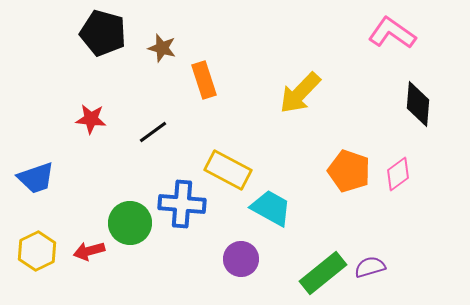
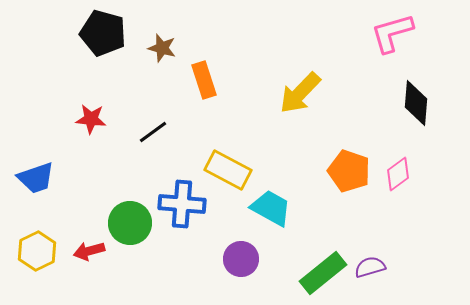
pink L-shape: rotated 51 degrees counterclockwise
black diamond: moved 2 px left, 1 px up
